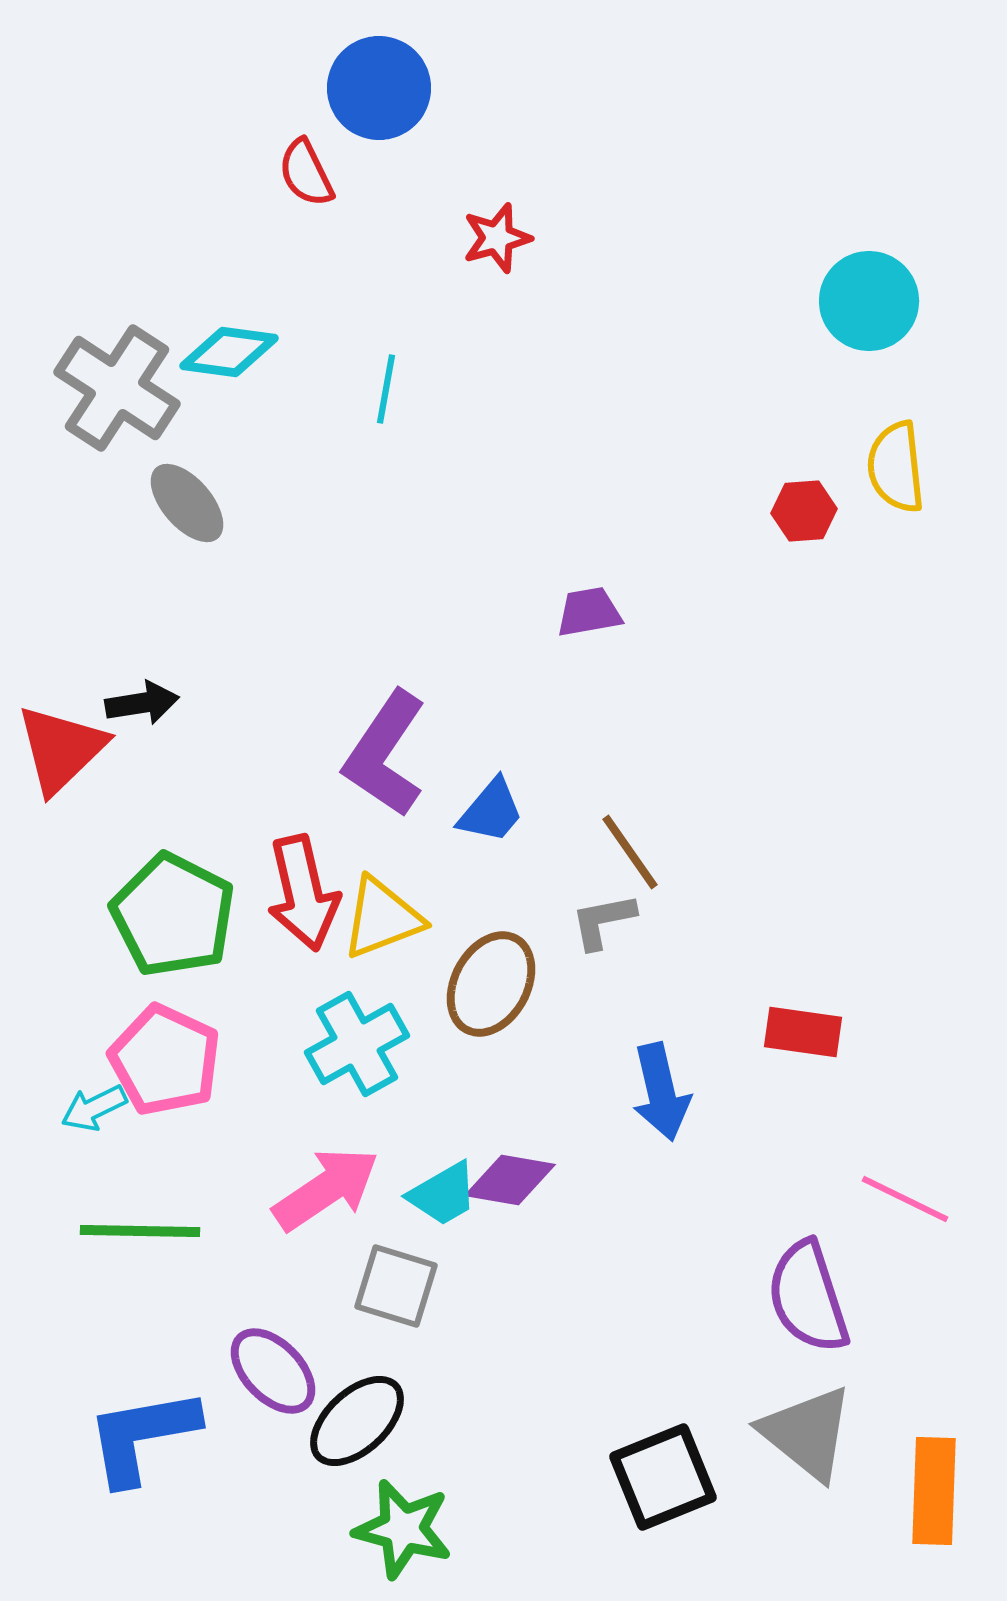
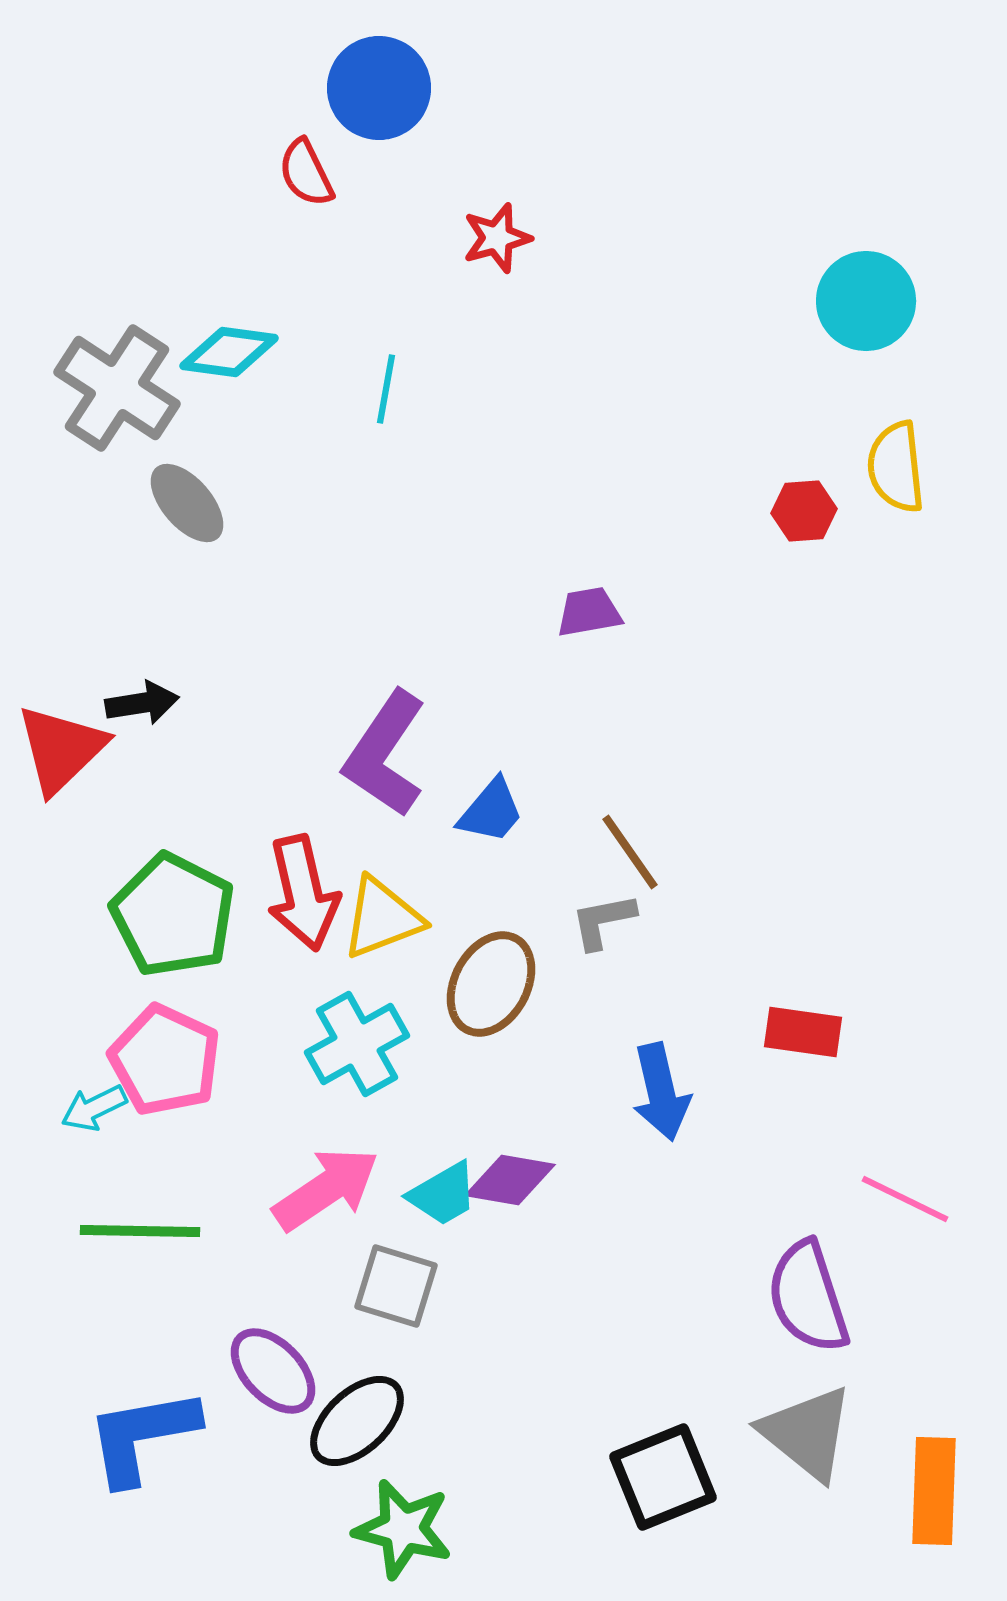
cyan circle: moved 3 px left
